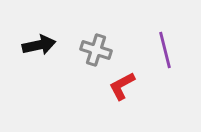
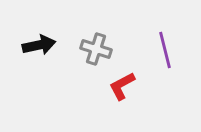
gray cross: moved 1 px up
